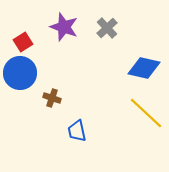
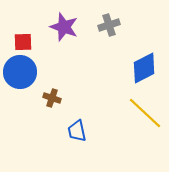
gray cross: moved 2 px right, 3 px up; rotated 25 degrees clockwise
red square: rotated 30 degrees clockwise
blue diamond: rotated 40 degrees counterclockwise
blue circle: moved 1 px up
yellow line: moved 1 px left
